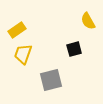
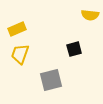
yellow semicircle: moved 2 px right, 6 px up; rotated 54 degrees counterclockwise
yellow rectangle: moved 1 px up; rotated 12 degrees clockwise
yellow trapezoid: moved 3 px left
